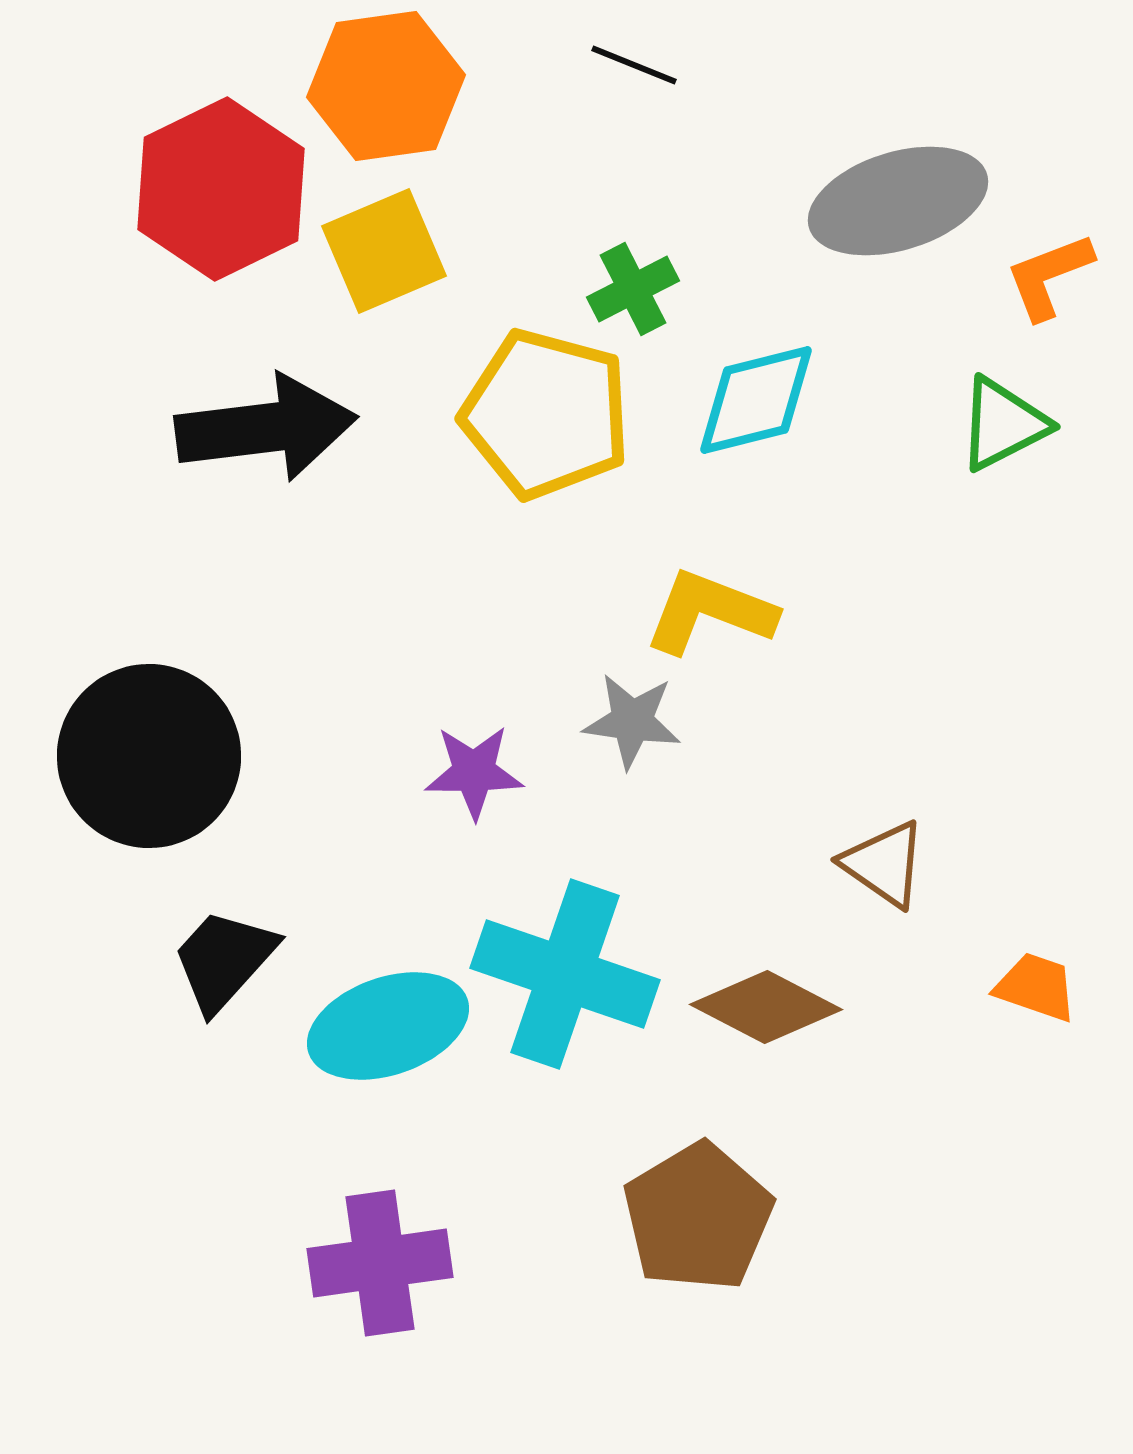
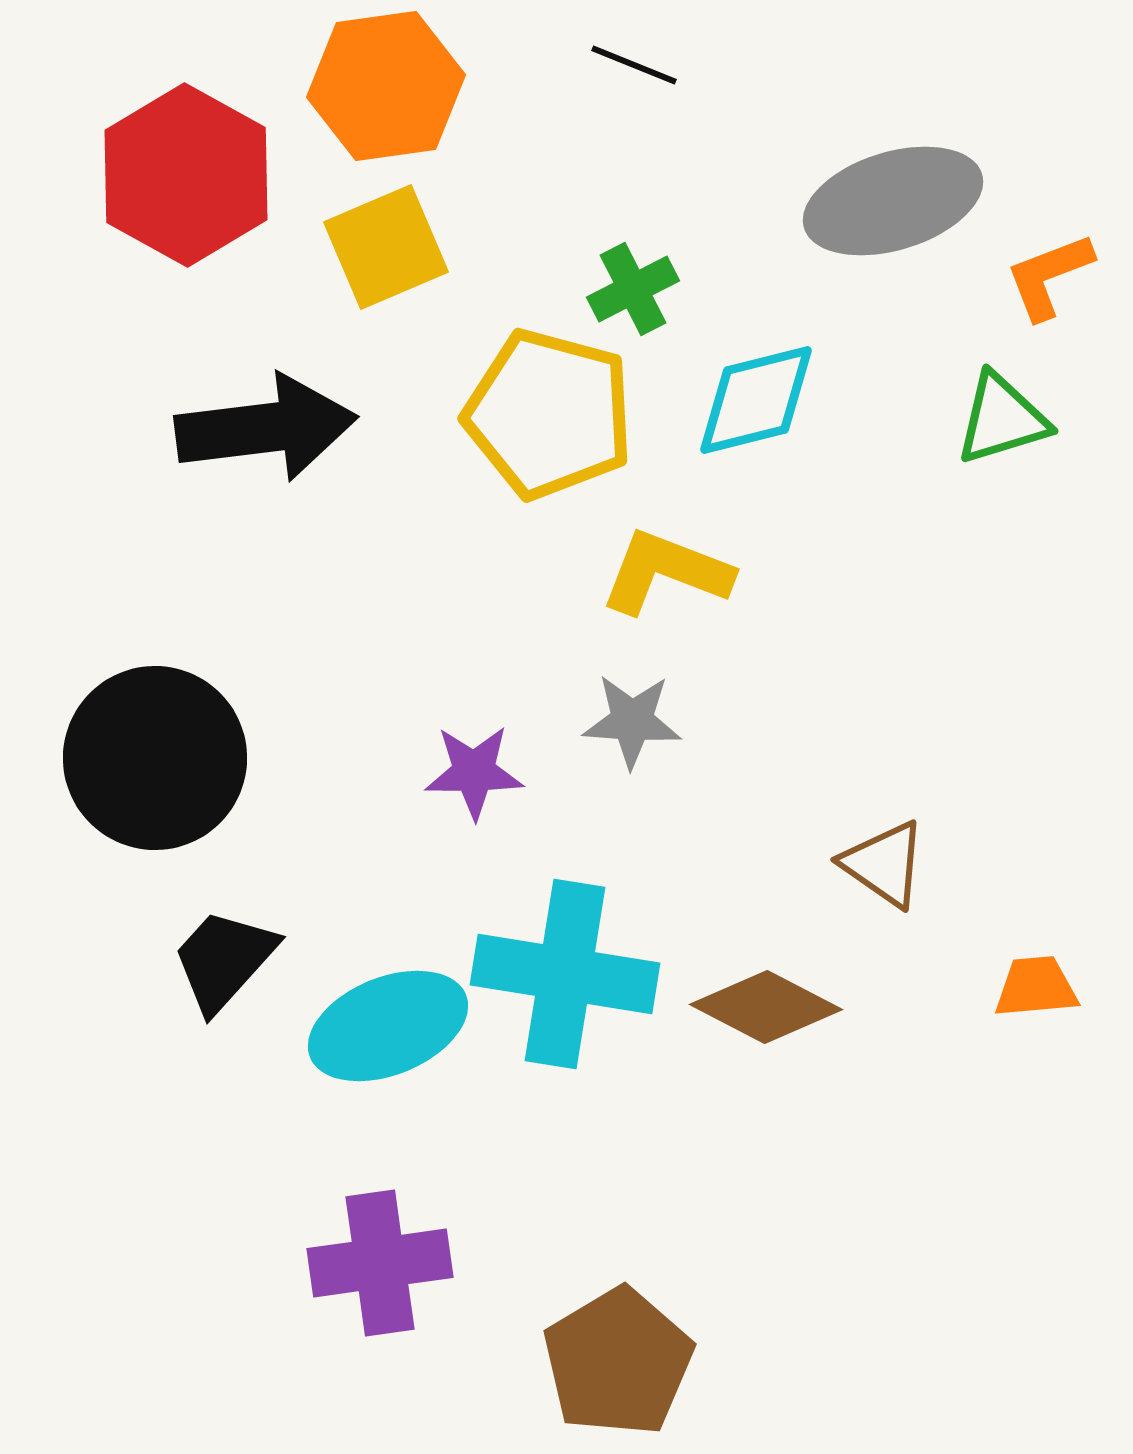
red hexagon: moved 35 px left, 14 px up; rotated 5 degrees counterclockwise
gray ellipse: moved 5 px left
yellow square: moved 2 px right, 4 px up
yellow pentagon: moved 3 px right
green triangle: moved 1 px left, 5 px up; rotated 10 degrees clockwise
yellow L-shape: moved 44 px left, 40 px up
gray star: rotated 4 degrees counterclockwise
black circle: moved 6 px right, 2 px down
cyan cross: rotated 10 degrees counterclockwise
orange trapezoid: rotated 24 degrees counterclockwise
cyan ellipse: rotated 3 degrees counterclockwise
brown pentagon: moved 80 px left, 145 px down
